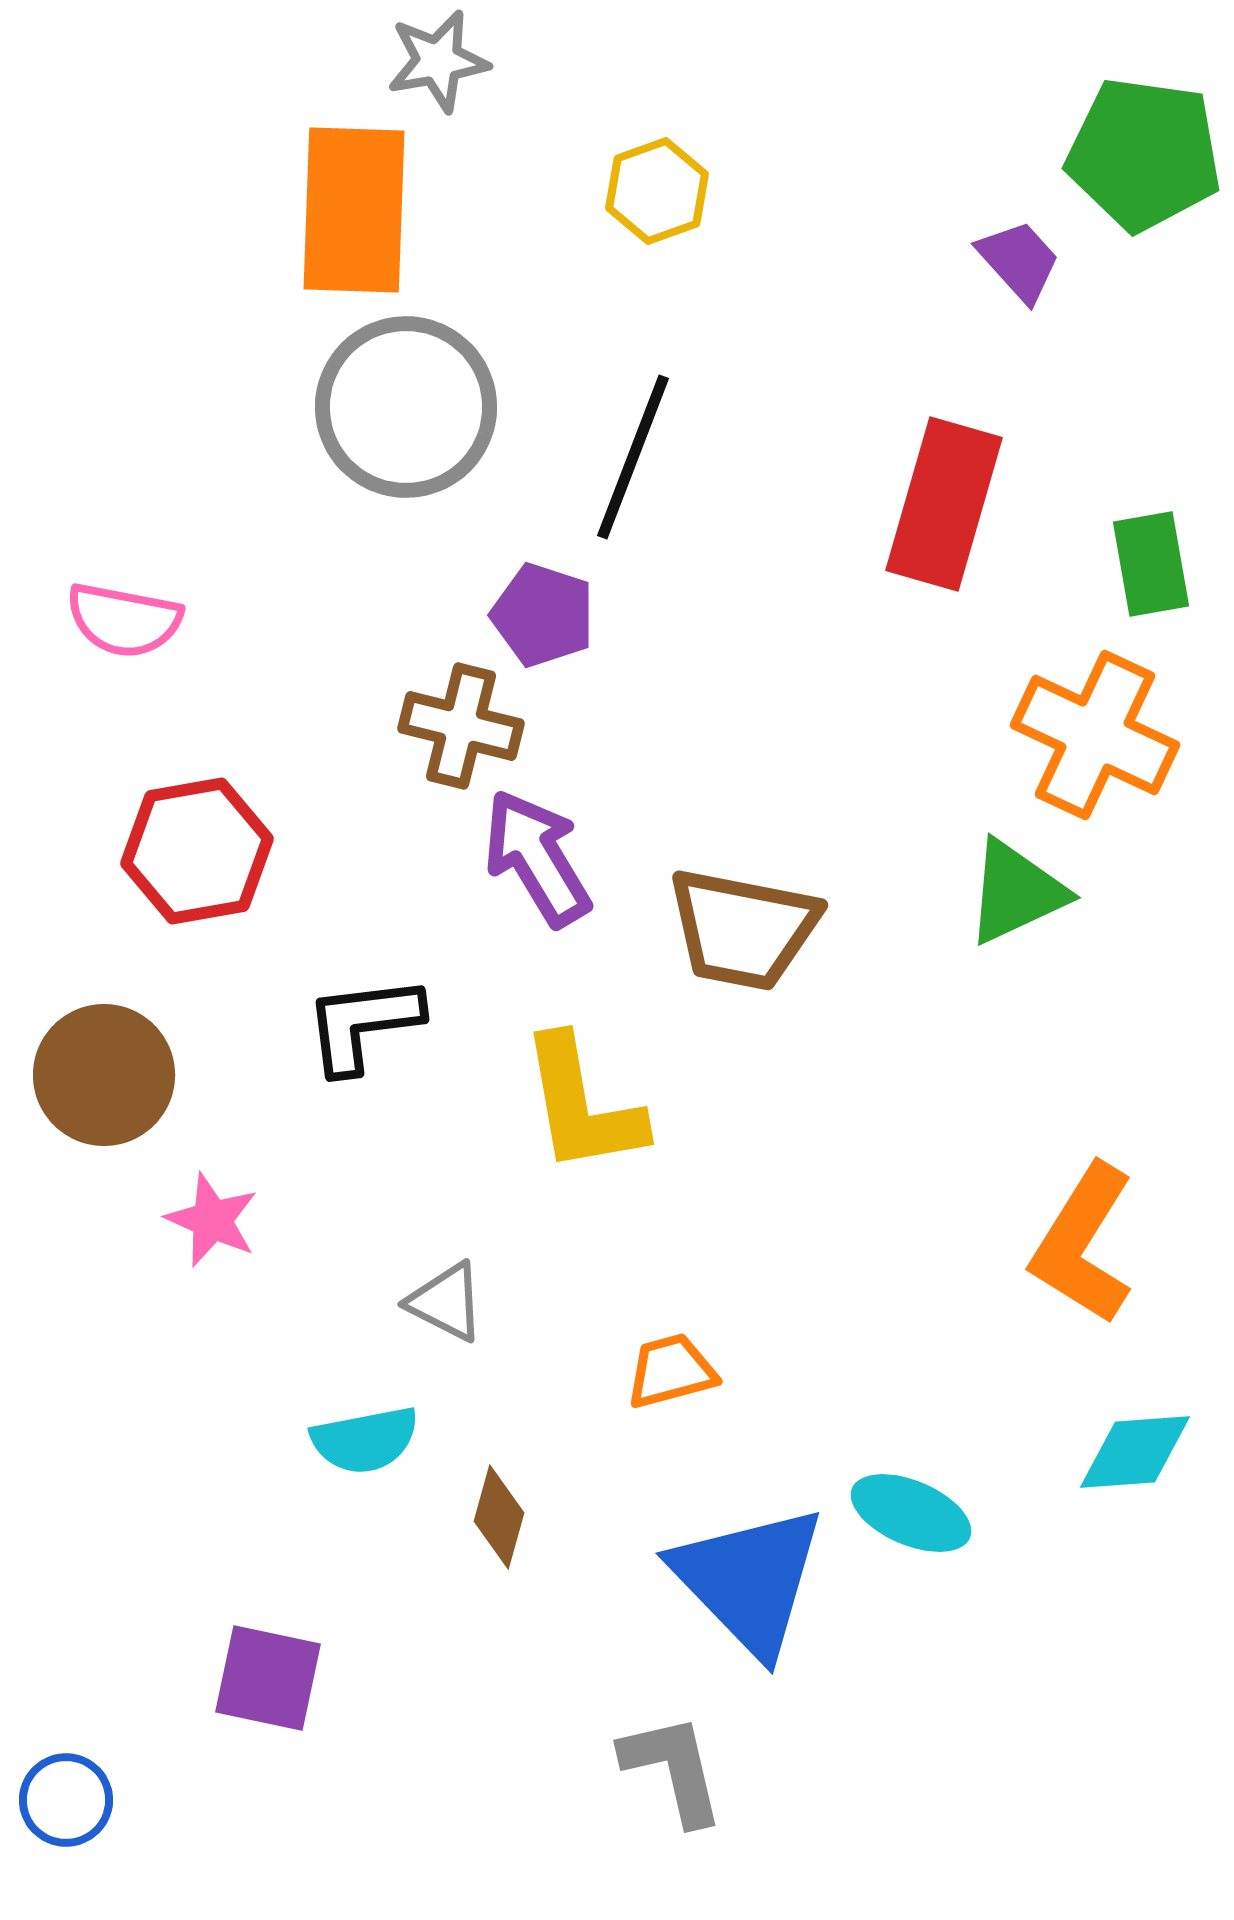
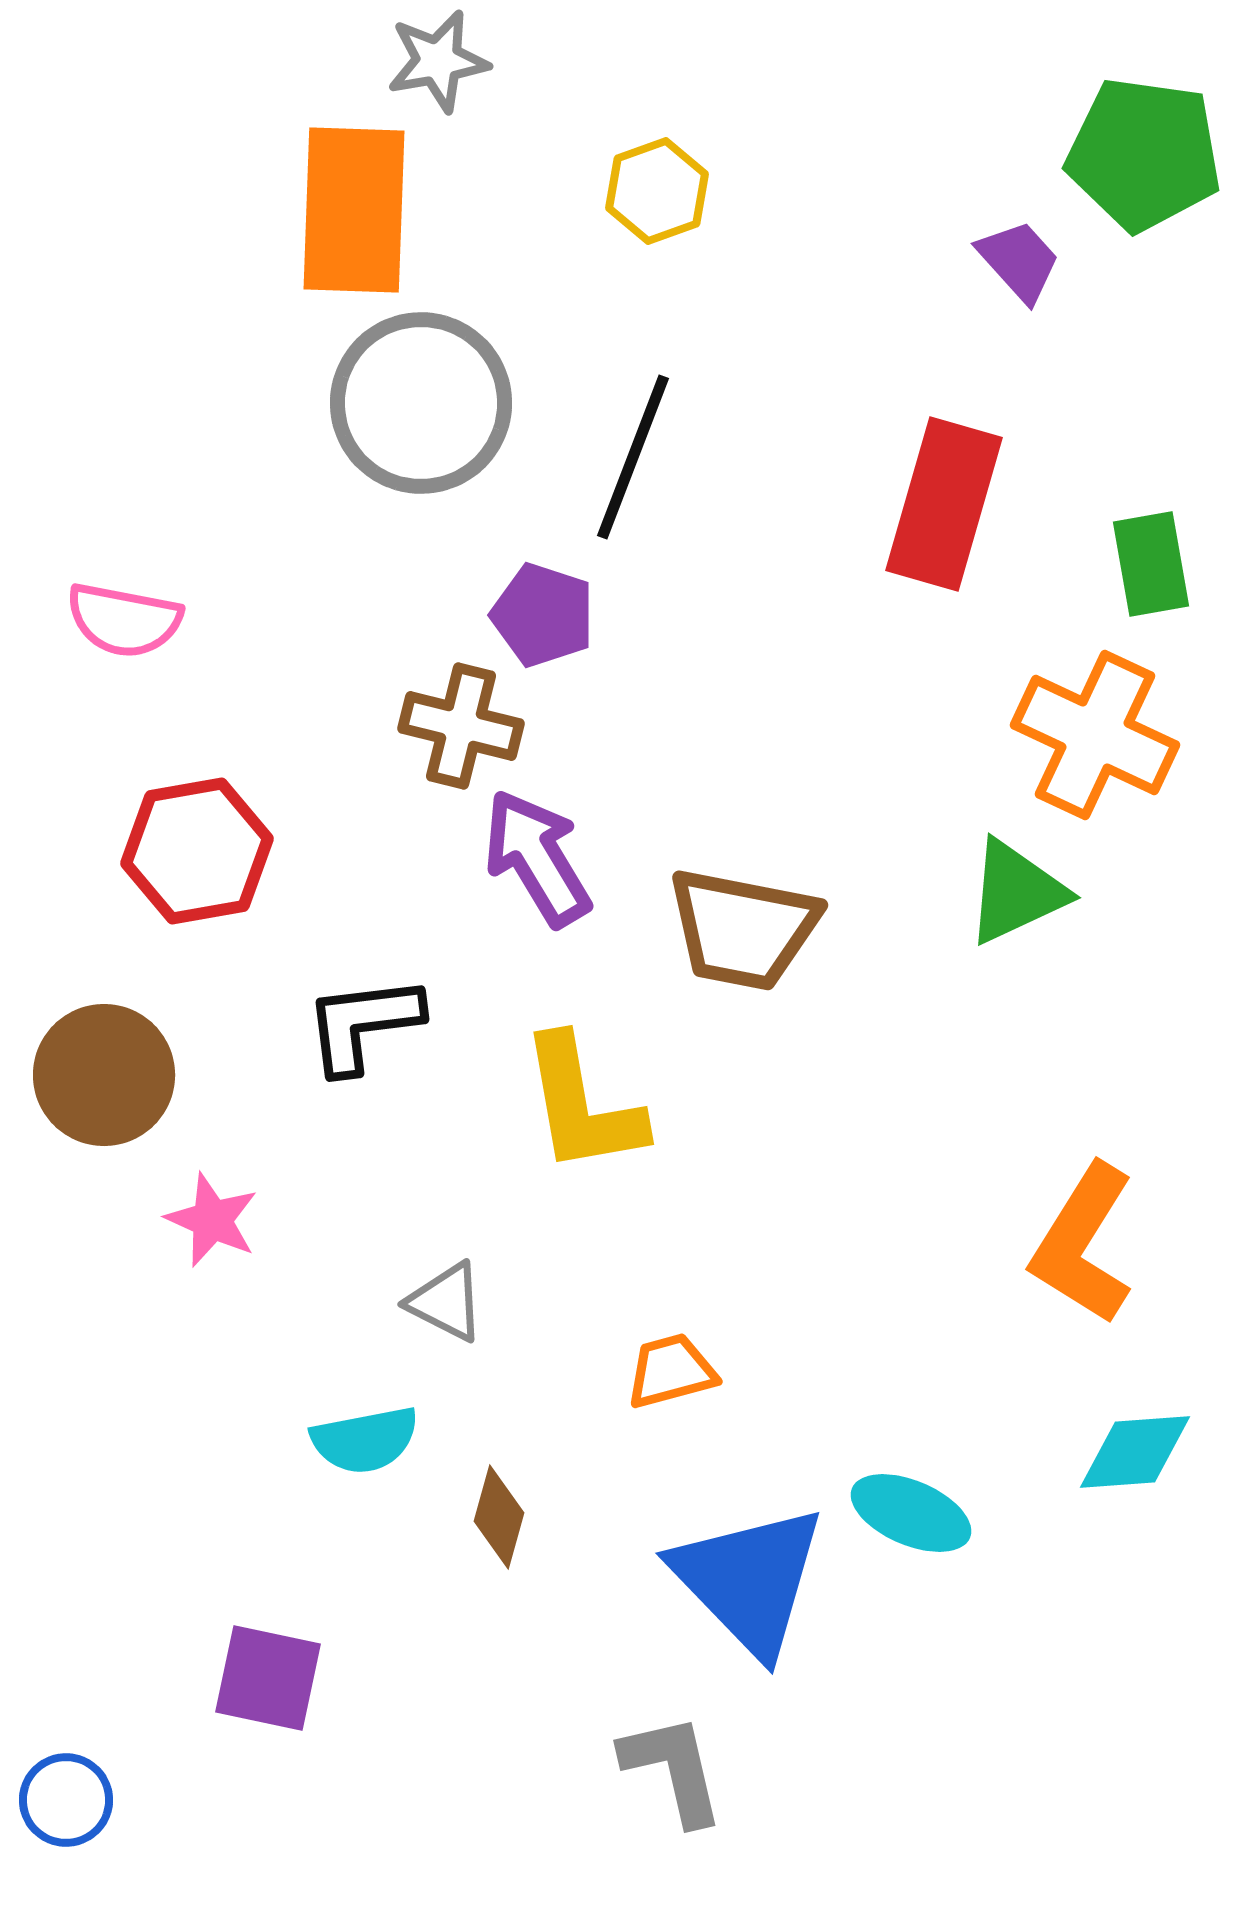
gray circle: moved 15 px right, 4 px up
